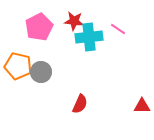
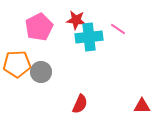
red star: moved 2 px right, 1 px up
orange pentagon: moved 1 px left, 2 px up; rotated 16 degrees counterclockwise
